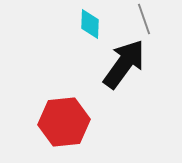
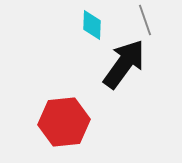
gray line: moved 1 px right, 1 px down
cyan diamond: moved 2 px right, 1 px down
